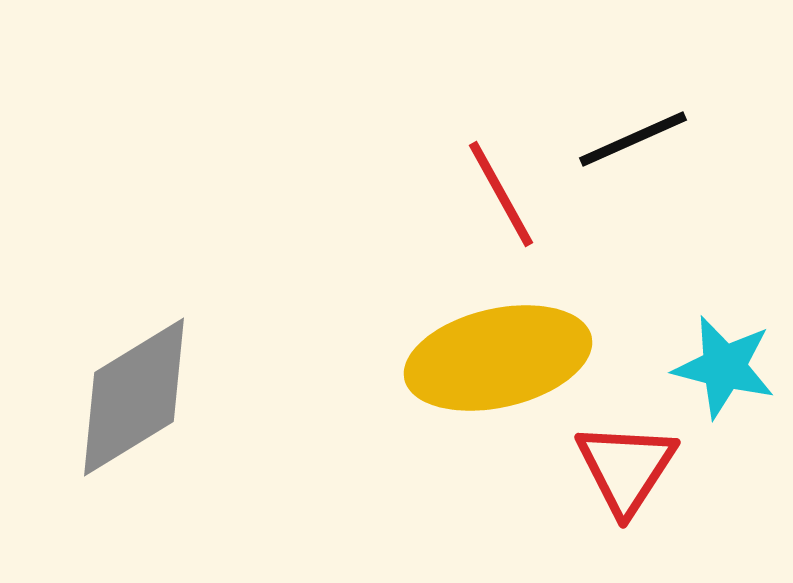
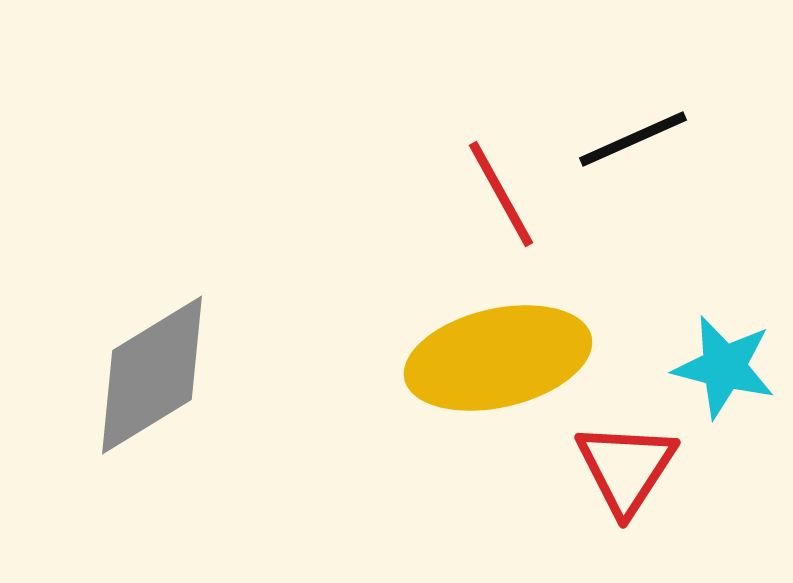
gray diamond: moved 18 px right, 22 px up
